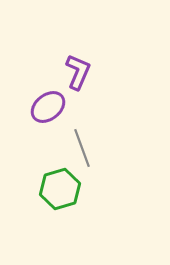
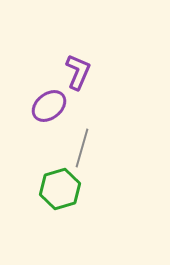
purple ellipse: moved 1 px right, 1 px up
gray line: rotated 36 degrees clockwise
